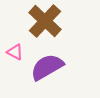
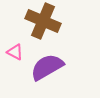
brown cross: moved 2 px left; rotated 20 degrees counterclockwise
